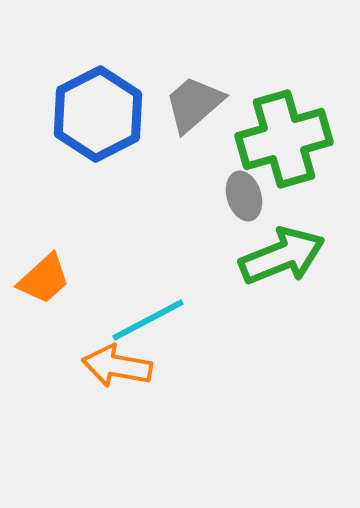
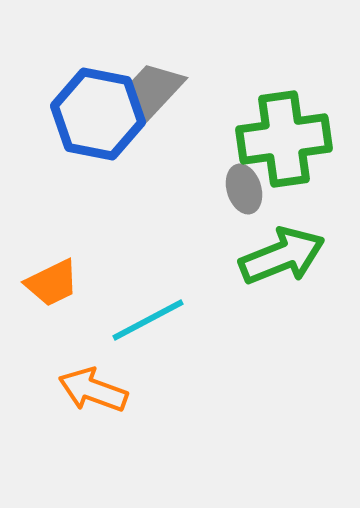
gray trapezoid: moved 40 px left, 14 px up; rotated 6 degrees counterclockwise
blue hexagon: rotated 22 degrees counterclockwise
green cross: rotated 8 degrees clockwise
gray ellipse: moved 7 px up
orange trapezoid: moved 8 px right, 4 px down; rotated 16 degrees clockwise
orange arrow: moved 24 px left, 24 px down; rotated 10 degrees clockwise
